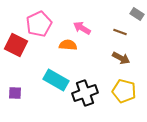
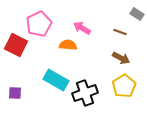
yellow pentagon: moved 5 px up; rotated 25 degrees clockwise
